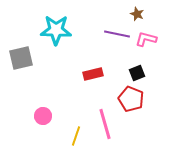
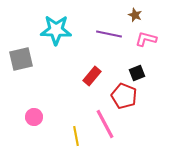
brown star: moved 2 px left, 1 px down
purple line: moved 8 px left
gray square: moved 1 px down
red rectangle: moved 1 px left, 2 px down; rotated 36 degrees counterclockwise
red pentagon: moved 7 px left, 3 px up
pink circle: moved 9 px left, 1 px down
pink line: rotated 12 degrees counterclockwise
yellow line: rotated 30 degrees counterclockwise
